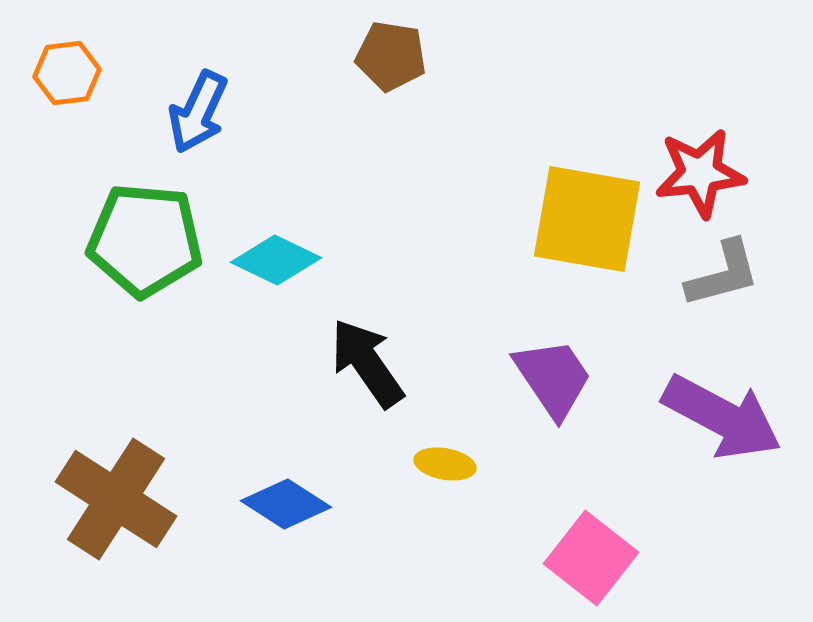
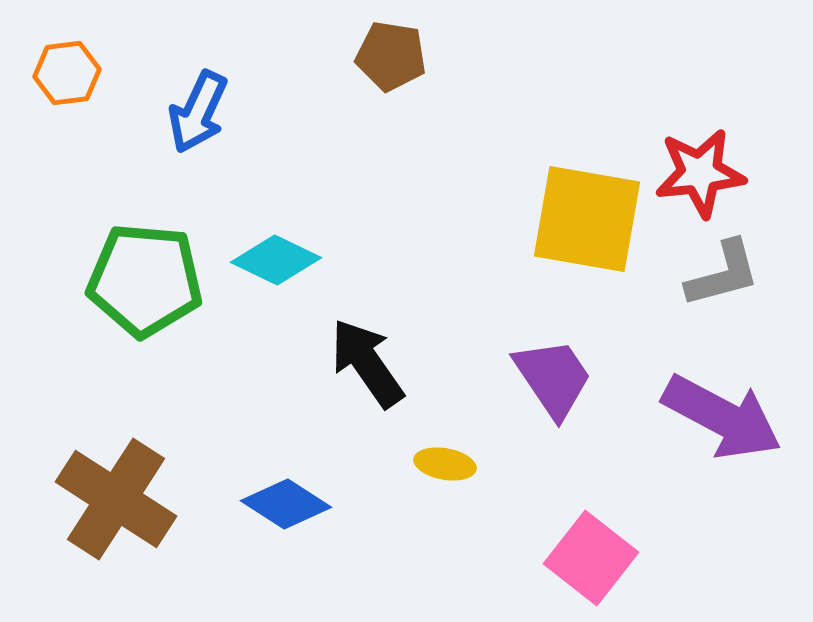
green pentagon: moved 40 px down
